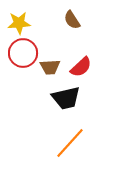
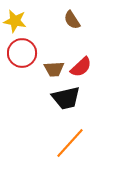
yellow star: moved 4 px left, 2 px up; rotated 15 degrees clockwise
red circle: moved 1 px left
brown trapezoid: moved 4 px right, 2 px down
